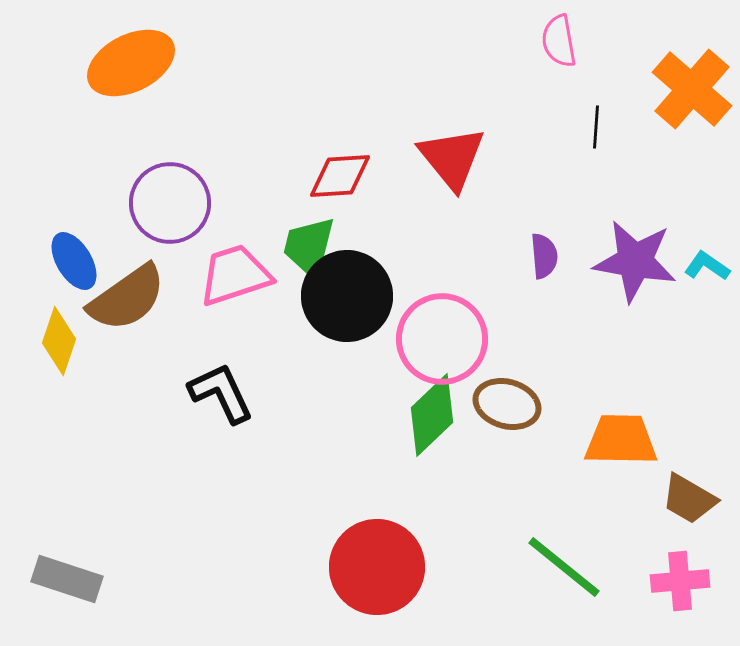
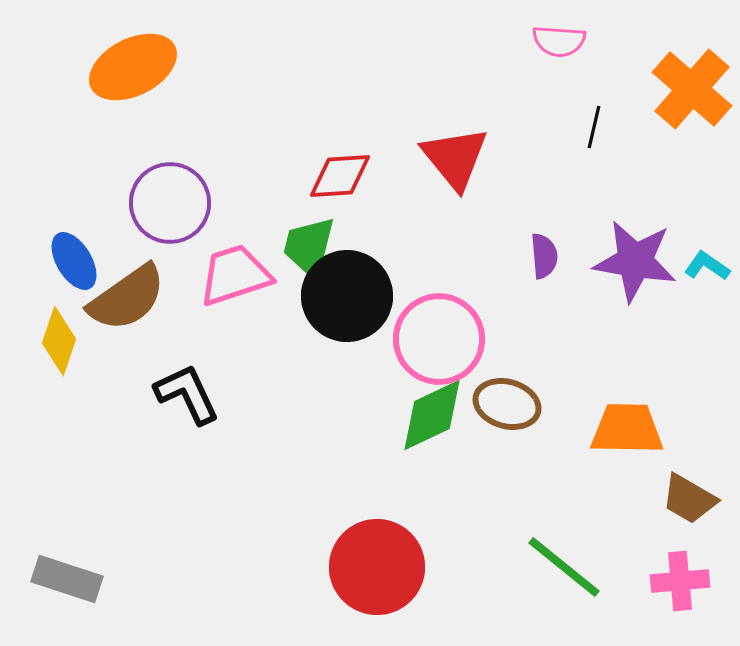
pink semicircle: rotated 76 degrees counterclockwise
orange ellipse: moved 2 px right, 4 px down
black line: moved 2 px left; rotated 9 degrees clockwise
red triangle: moved 3 px right
pink circle: moved 3 px left
black L-shape: moved 34 px left, 1 px down
green diamond: rotated 18 degrees clockwise
orange trapezoid: moved 6 px right, 11 px up
